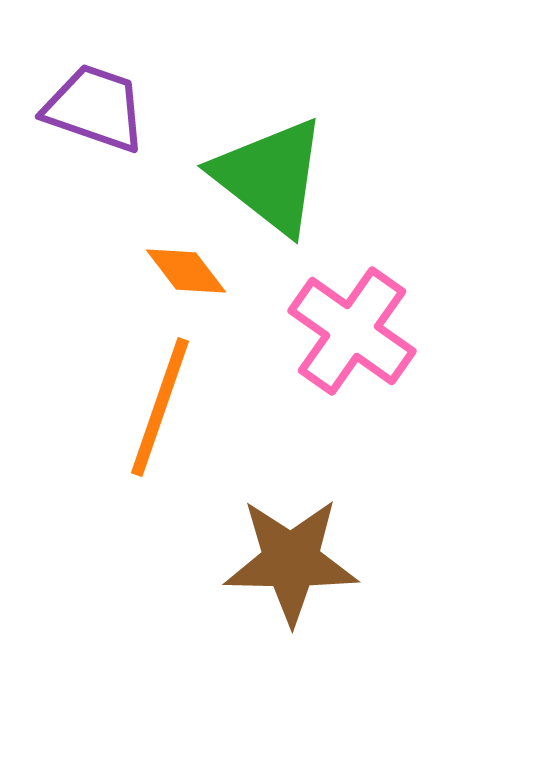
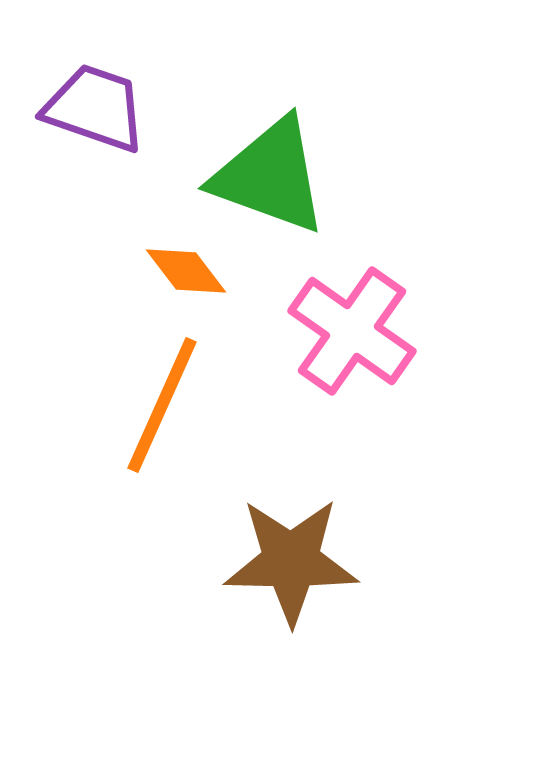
green triangle: rotated 18 degrees counterclockwise
orange line: moved 2 px right, 2 px up; rotated 5 degrees clockwise
